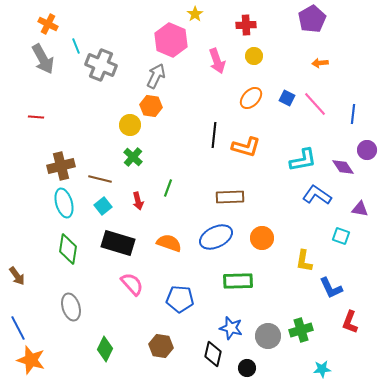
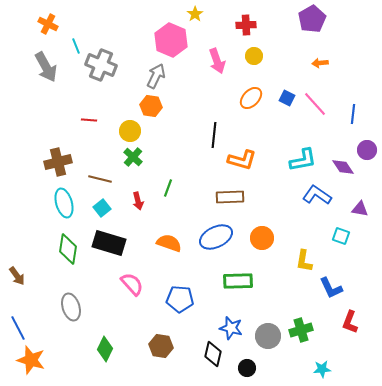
gray arrow at (43, 59): moved 3 px right, 8 px down
red line at (36, 117): moved 53 px right, 3 px down
yellow circle at (130, 125): moved 6 px down
orange L-shape at (246, 147): moved 4 px left, 13 px down
brown cross at (61, 166): moved 3 px left, 4 px up
cyan square at (103, 206): moved 1 px left, 2 px down
black rectangle at (118, 243): moved 9 px left
